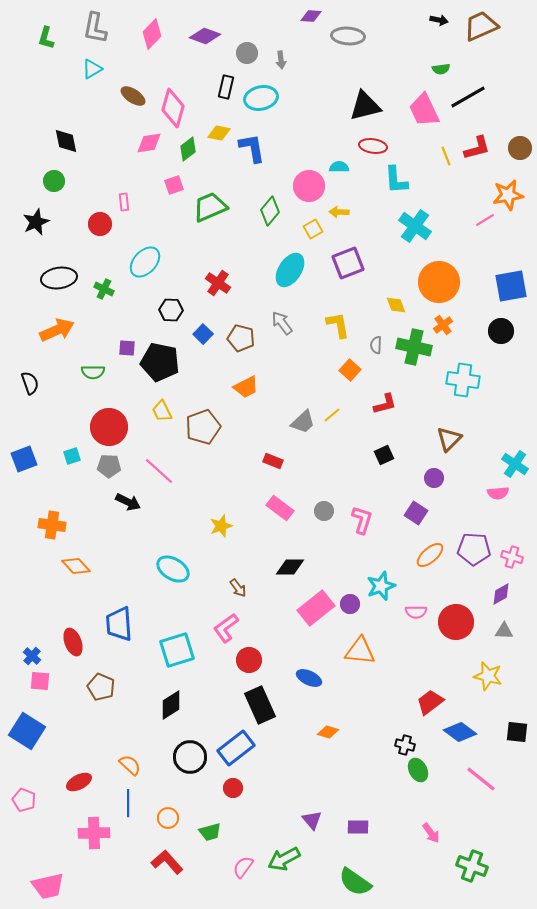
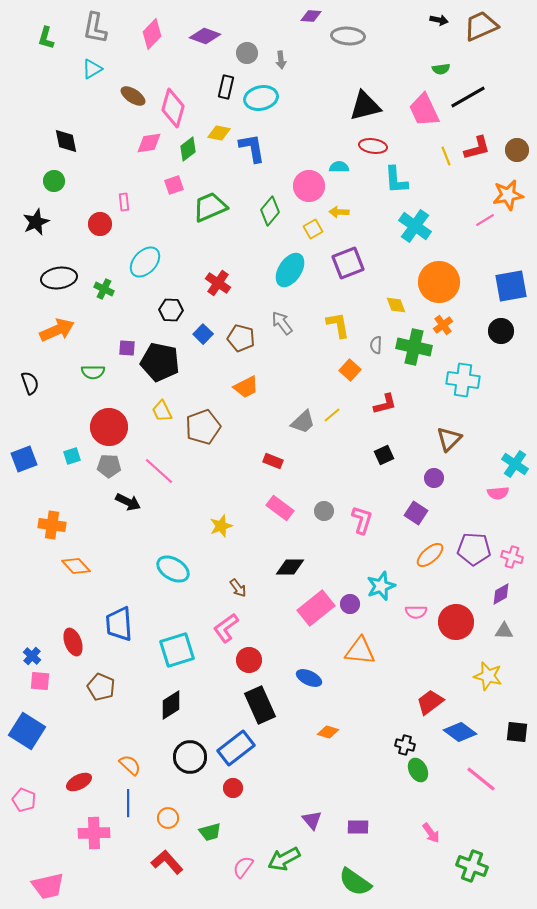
brown circle at (520, 148): moved 3 px left, 2 px down
